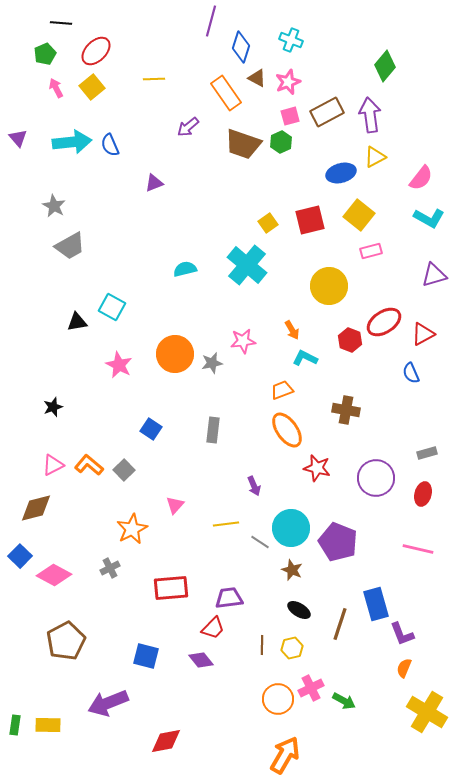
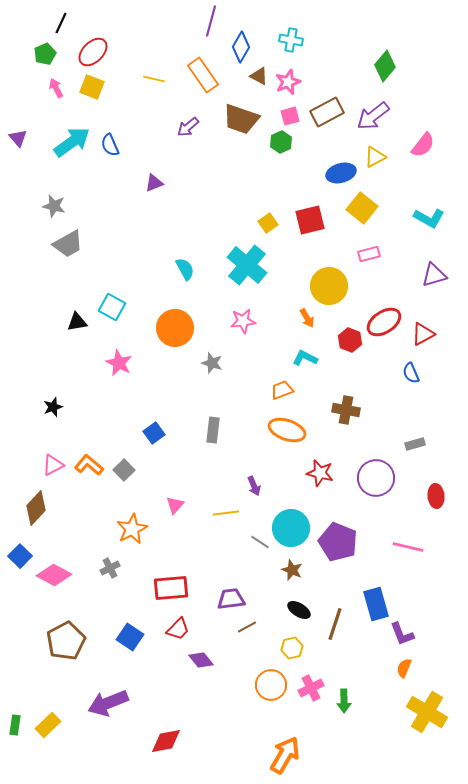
black line at (61, 23): rotated 70 degrees counterclockwise
cyan cross at (291, 40): rotated 10 degrees counterclockwise
blue diamond at (241, 47): rotated 12 degrees clockwise
red ellipse at (96, 51): moved 3 px left, 1 px down
brown triangle at (257, 78): moved 2 px right, 2 px up
yellow line at (154, 79): rotated 15 degrees clockwise
yellow square at (92, 87): rotated 30 degrees counterclockwise
orange rectangle at (226, 93): moved 23 px left, 18 px up
purple arrow at (370, 115): moved 3 px right, 1 px down; rotated 120 degrees counterclockwise
cyan arrow at (72, 142): rotated 30 degrees counterclockwise
brown trapezoid at (243, 144): moved 2 px left, 25 px up
pink semicircle at (421, 178): moved 2 px right, 33 px up
gray star at (54, 206): rotated 15 degrees counterclockwise
yellow square at (359, 215): moved 3 px right, 7 px up
gray trapezoid at (70, 246): moved 2 px left, 2 px up
pink rectangle at (371, 251): moved 2 px left, 3 px down
cyan semicircle at (185, 269): rotated 75 degrees clockwise
orange arrow at (292, 330): moved 15 px right, 12 px up
pink star at (243, 341): moved 20 px up
orange circle at (175, 354): moved 26 px up
gray star at (212, 363): rotated 30 degrees clockwise
pink star at (119, 365): moved 2 px up
blue square at (151, 429): moved 3 px right, 4 px down; rotated 20 degrees clockwise
orange ellipse at (287, 430): rotated 36 degrees counterclockwise
gray rectangle at (427, 453): moved 12 px left, 9 px up
red star at (317, 468): moved 3 px right, 5 px down
red ellipse at (423, 494): moved 13 px right, 2 px down; rotated 20 degrees counterclockwise
brown diamond at (36, 508): rotated 32 degrees counterclockwise
yellow line at (226, 524): moved 11 px up
pink line at (418, 549): moved 10 px left, 2 px up
purple trapezoid at (229, 598): moved 2 px right, 1 px down
brown line at (340, 624): moved 5 px left
red trapezoid at (213, 628): moved 35 px left, 1 px down
brown line at (262, 645): moved 15 px left, 18 px up; rotated 60 degrees clockwise
blue square at (146, 656): moved 16 px left, 19 px up; rotated 20 degrees clockwise
orange circle at (278, 699): moved 7 px left, 14 px up
green arrow at (344, 701): rotated 60 degrees clockwise
yellow rectangle at (48, 725): rotated 45 degrees counterclockwise
